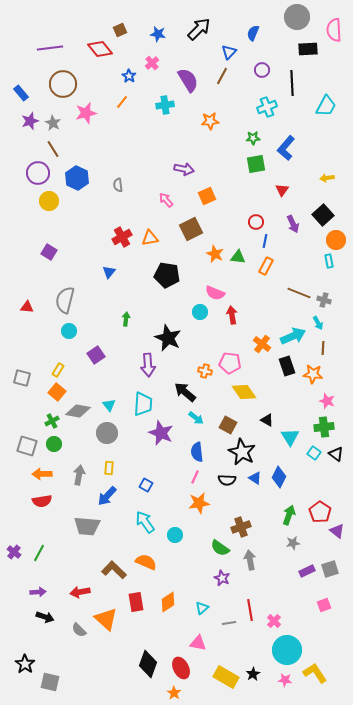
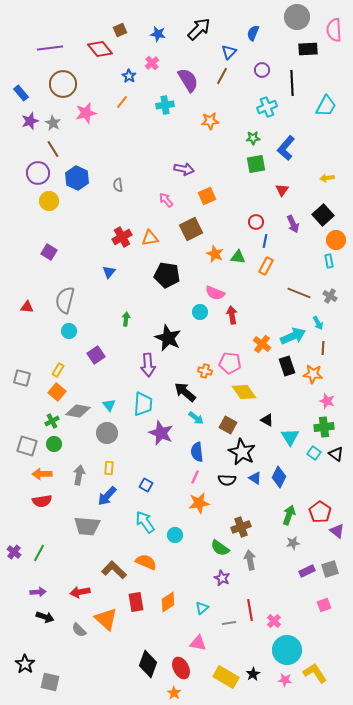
gray cross at (324, 300): moved 6 px right, 4 px up; rotated 16 degrees clockwise
